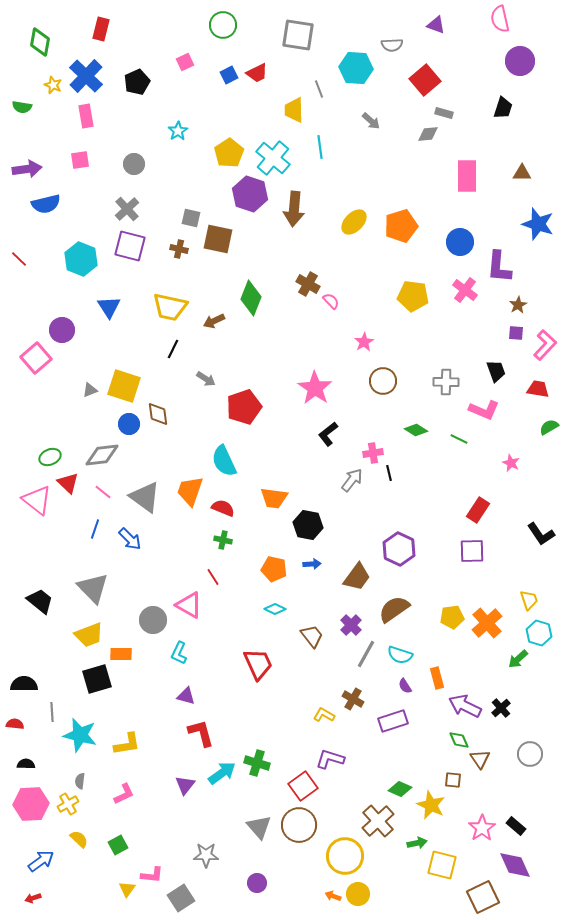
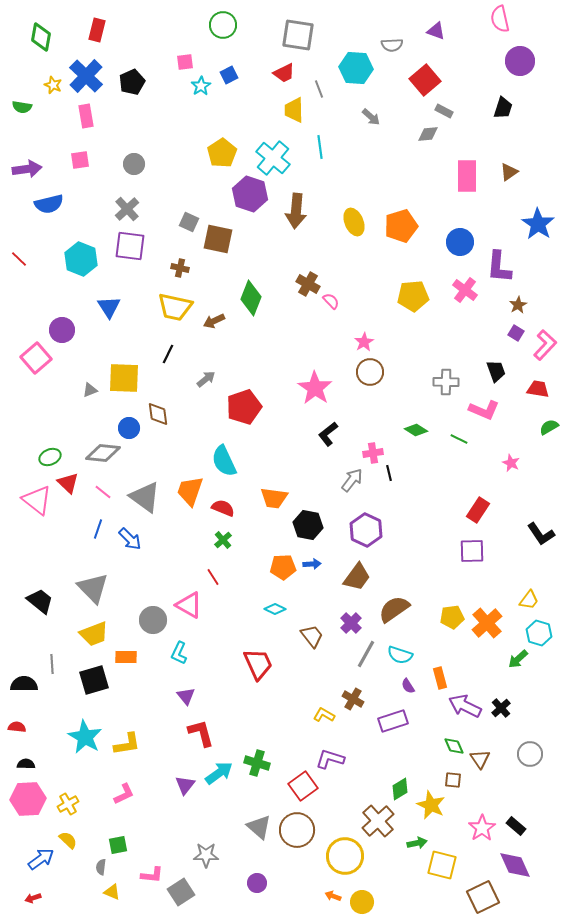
purple triangle at (436, 25): moved 6 px down
red rectangle at (101, 29): moved 4 px left, 1 px down
green diamond at (40, 42): moved 1 px right, 5 px up
pink square at (185, 62): rotated 18 degrees clockwise
red trapezoid at (257, 73): moved 27 px right
black pentagon at (137, 82): moved 5 px left
gray rectangle at (444, 113): moved 2 px up; rotated 12 degrees clockwise
gray arrow at (371, 121): moved 4 px up
cyan star at (178, 131): moved 23 px right, 45 px up
yellow pentagon at (229, 153): moved 7 px left
brown triangle at (522, 173): moved 13 px left, 1 px up; rotated 36 degrees counterclockwise
blue semicircle at (46, 204): moved 3 px right
brown arrow at (294, 209): moved 2 px right, 2 px down
gray square at (191, 218): moved 2 px left, 4 px down; rotated 12 degrees clockwise
yellow ellipse at (354, 222): rotated 68 degrees counterclockwise
blue star at (538, 224): rotated 16 degrees clockwise
purple square at (130, 246): rotated 8 degrees counterclockwise
brown cross at (179, 249): moved 1 px right, 19 px down
yellow pentagon at (413, 296): rotated 12 degrees counterclockwise
yellow trapezoid at (170, 307): moved 5 px right
purple square at (516, 333): rotated 28 degrees clockwise
black line at (173, 349): moved 5 px left, 5 px down
gray arrow at (206, 379): rotated 72 degrees counterclockwise
brown circle at (383, 381): moved 13 px left, 9 px up
yellow square at (124, 386): moved 8 px up; rotated 16 degrees counterclockwise
blue circle at (129, 424): moved 4 px down
gray diamond at (102, 455): moved 1 px right, 2 px up; rotated 12 degrees clockwise
blue line at (95, 529): moved 3 px right
green cross at (223, 540): rotated 36 degrees clockwise
purple hexagon at (399, 549): moved 33 px left, 19 px up
orange pentagon at (274, 569): moved 9 px right, 2 px up; rotated 15 degrees counterclockwise
yellow trapezoid at (529, 600): rotated 55 degrees clockwise
purple cross at (351, 625): moved 2 px up
yellow trapezoid at (89, 635): moved 5 px right, 1 px up
orange rectangle at (121, 654): moved 5 px right, 3 px down
orange rectangle at (437, 678): moved 3 px right
black square at (97, 679): moved 3 px left, 1 px down
purple semicircle at (405, 686): moved 3 px right
purple triangle at (186, 696): rotated 36 degrees clockwise
gray line at (52, 712): moved 48 px up
red semicircle at (15, 724): moved 2 px right, 3 px down
cyan star at (80, 735): moved 5 px right, 2 px down; rotated 16 degrees clockwise
green diamond at (459, 740): moved 5 px left, 6 px down
cyan arrow at (222, 773): moved 3 px left
gray semicircle at (80, 781): moved 21 px right, 86 px down
green diamond at (400, 789): rotated 55 degrees counterclockwise
pink hexagon at (31, 804): moved 3 px left, 5 px up
brown circle at (299, 825): moved 2 px left, 5 px down
gray triangle at (259, 827): rotated 8 degrees counterclockwise
yellow semicircle at (79, 839): moved 11 px left, 1 px down
green square at (118, 845): rotated 18 degrees clockwise
blue arrow at (41, 861): moved 2 px up
yellow triangle at (127, 889): moved 15 px left, 3 px down; rotated 42 degrees counterclockwise
yellow circle at (358, 894): moved 4 px right, 8 px down
gray square at (181, 898): moved 6 px up
